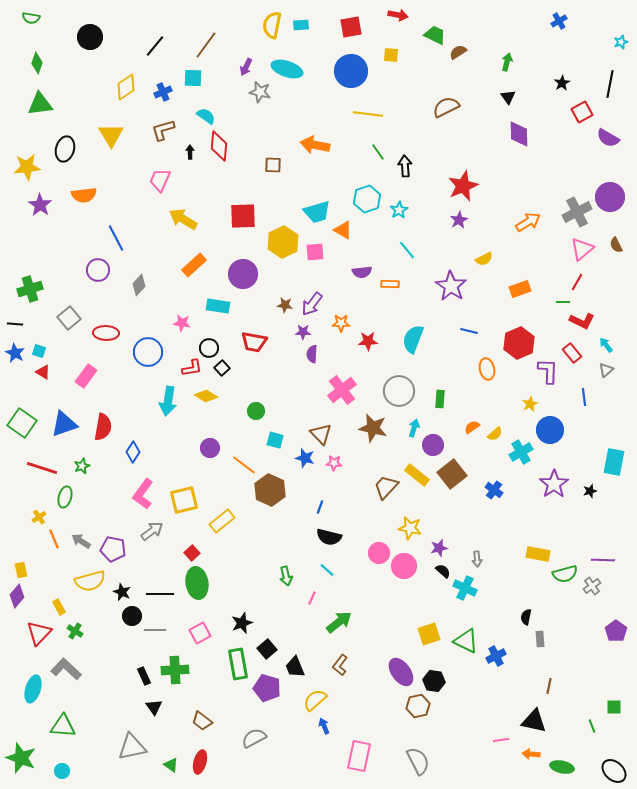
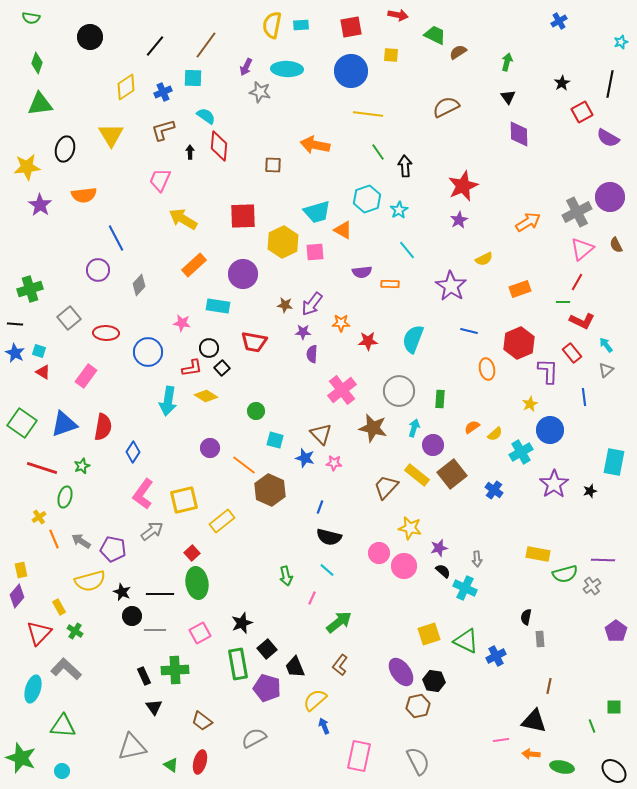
cyan ellipse at (287, 69): rotated 16 degrees counterclockwise
